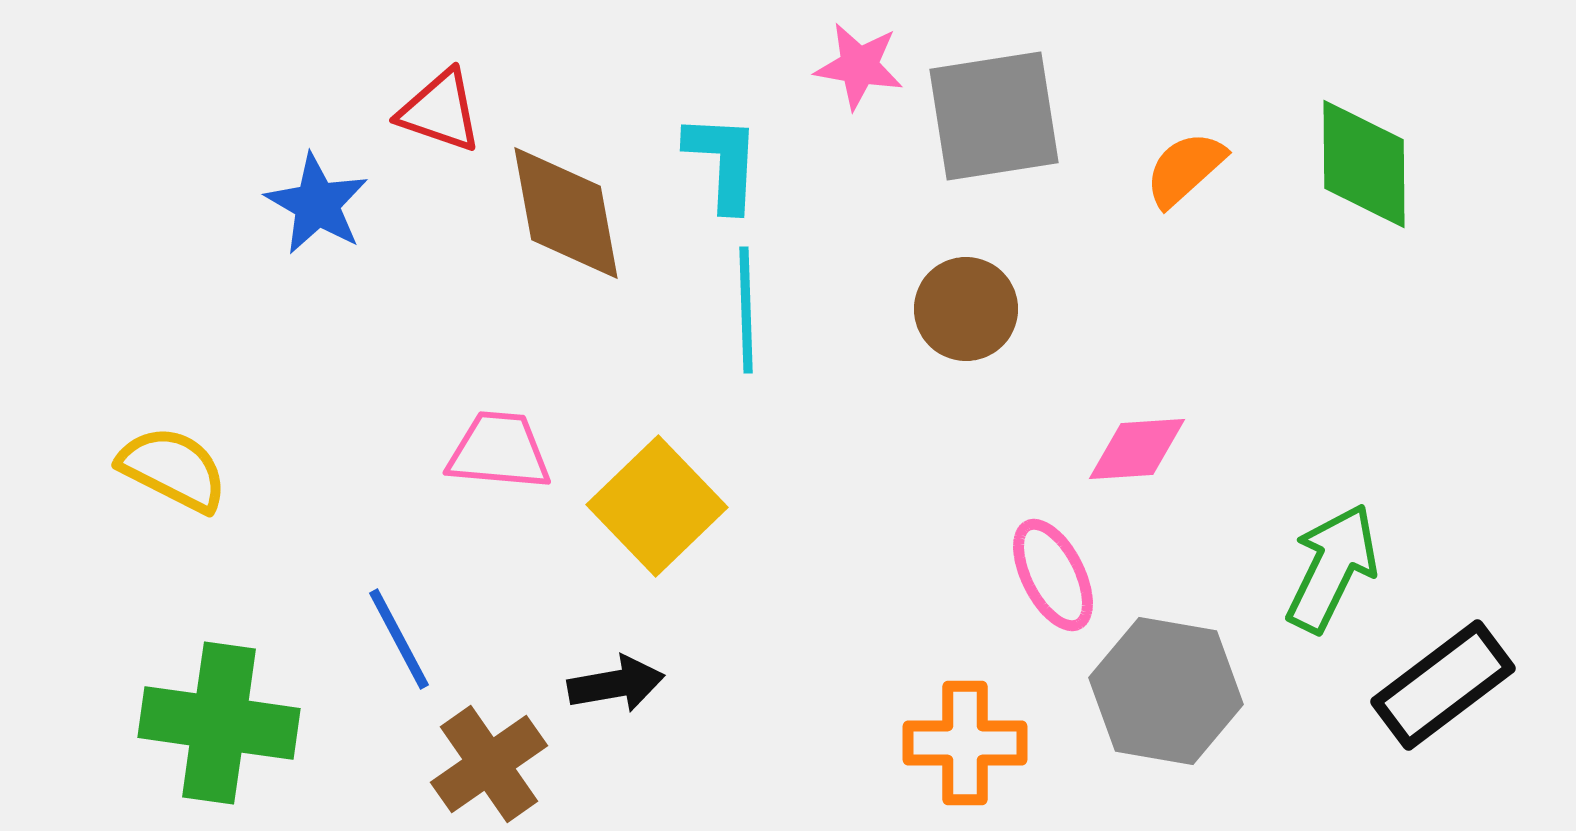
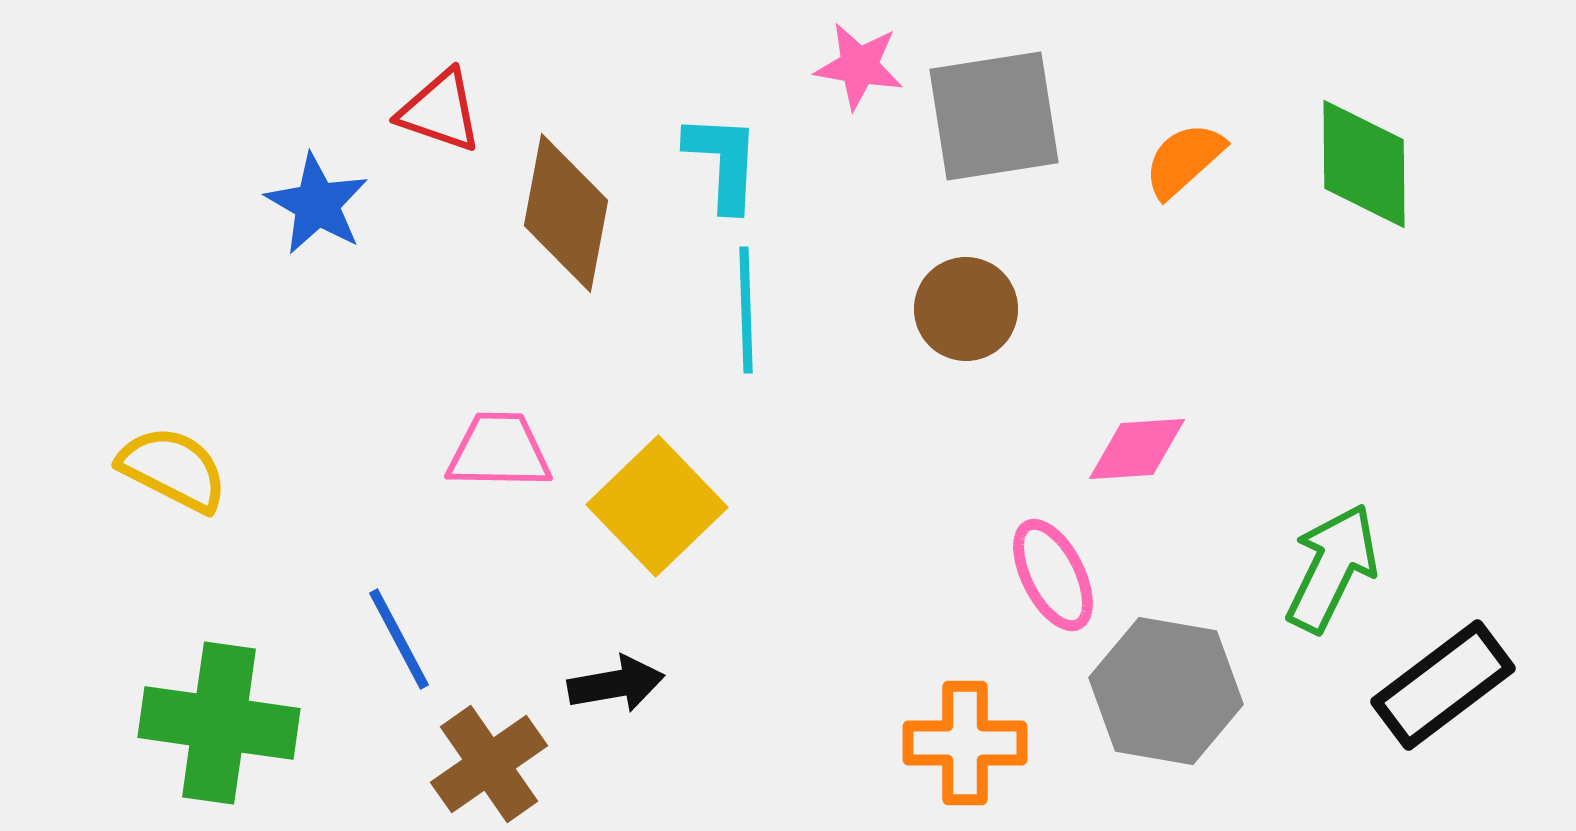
orange semicircle: moved 1 px left, 9 px up
brown diamond: rotated 21 degrees clockwise
pink trapezoid: rotated 4 degrees counterclockwise
